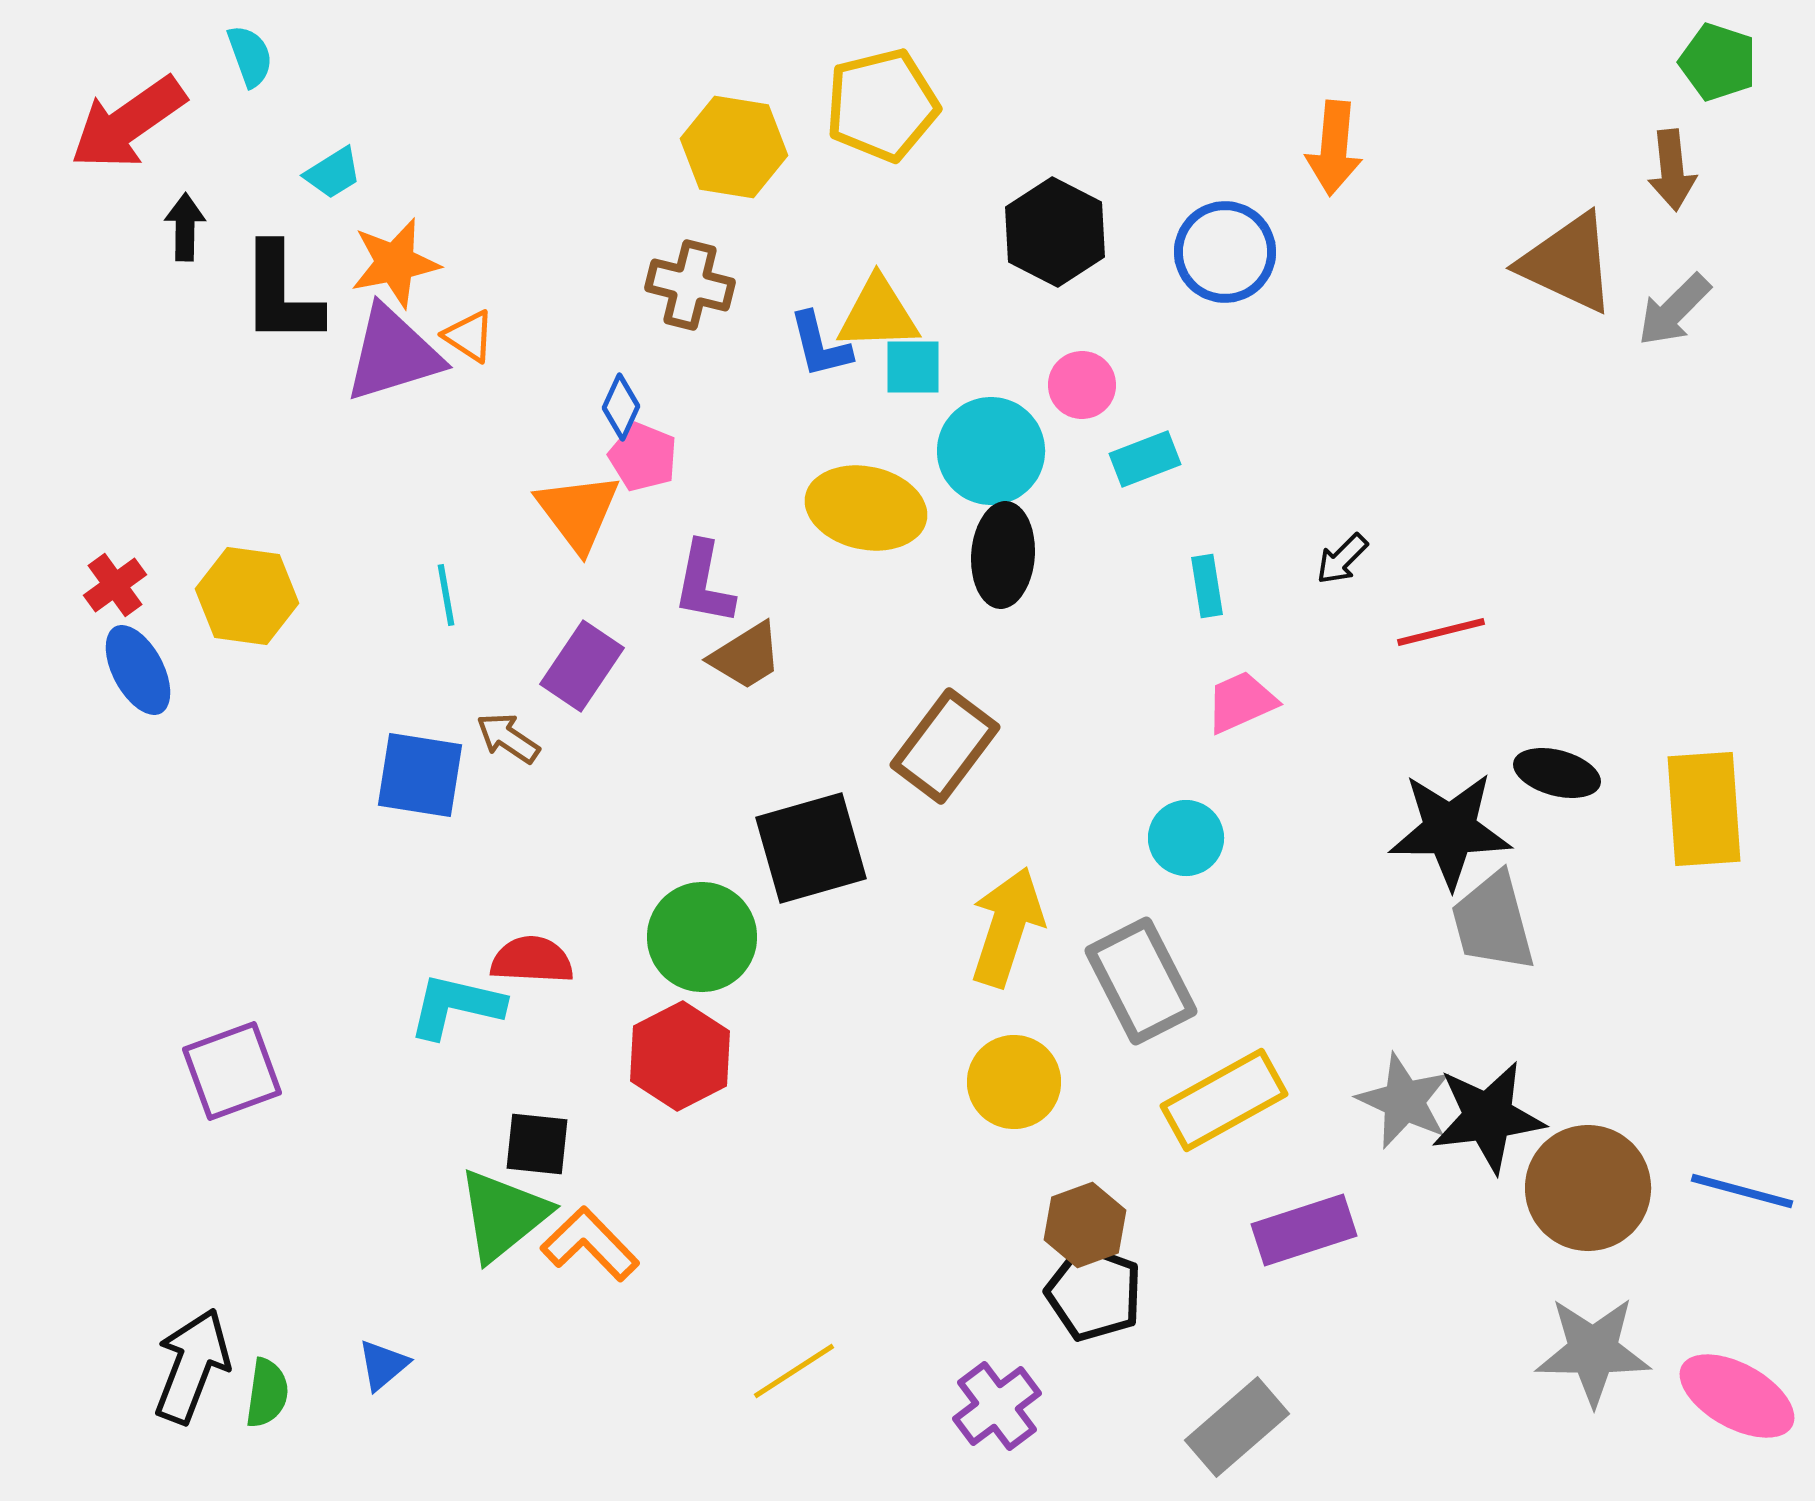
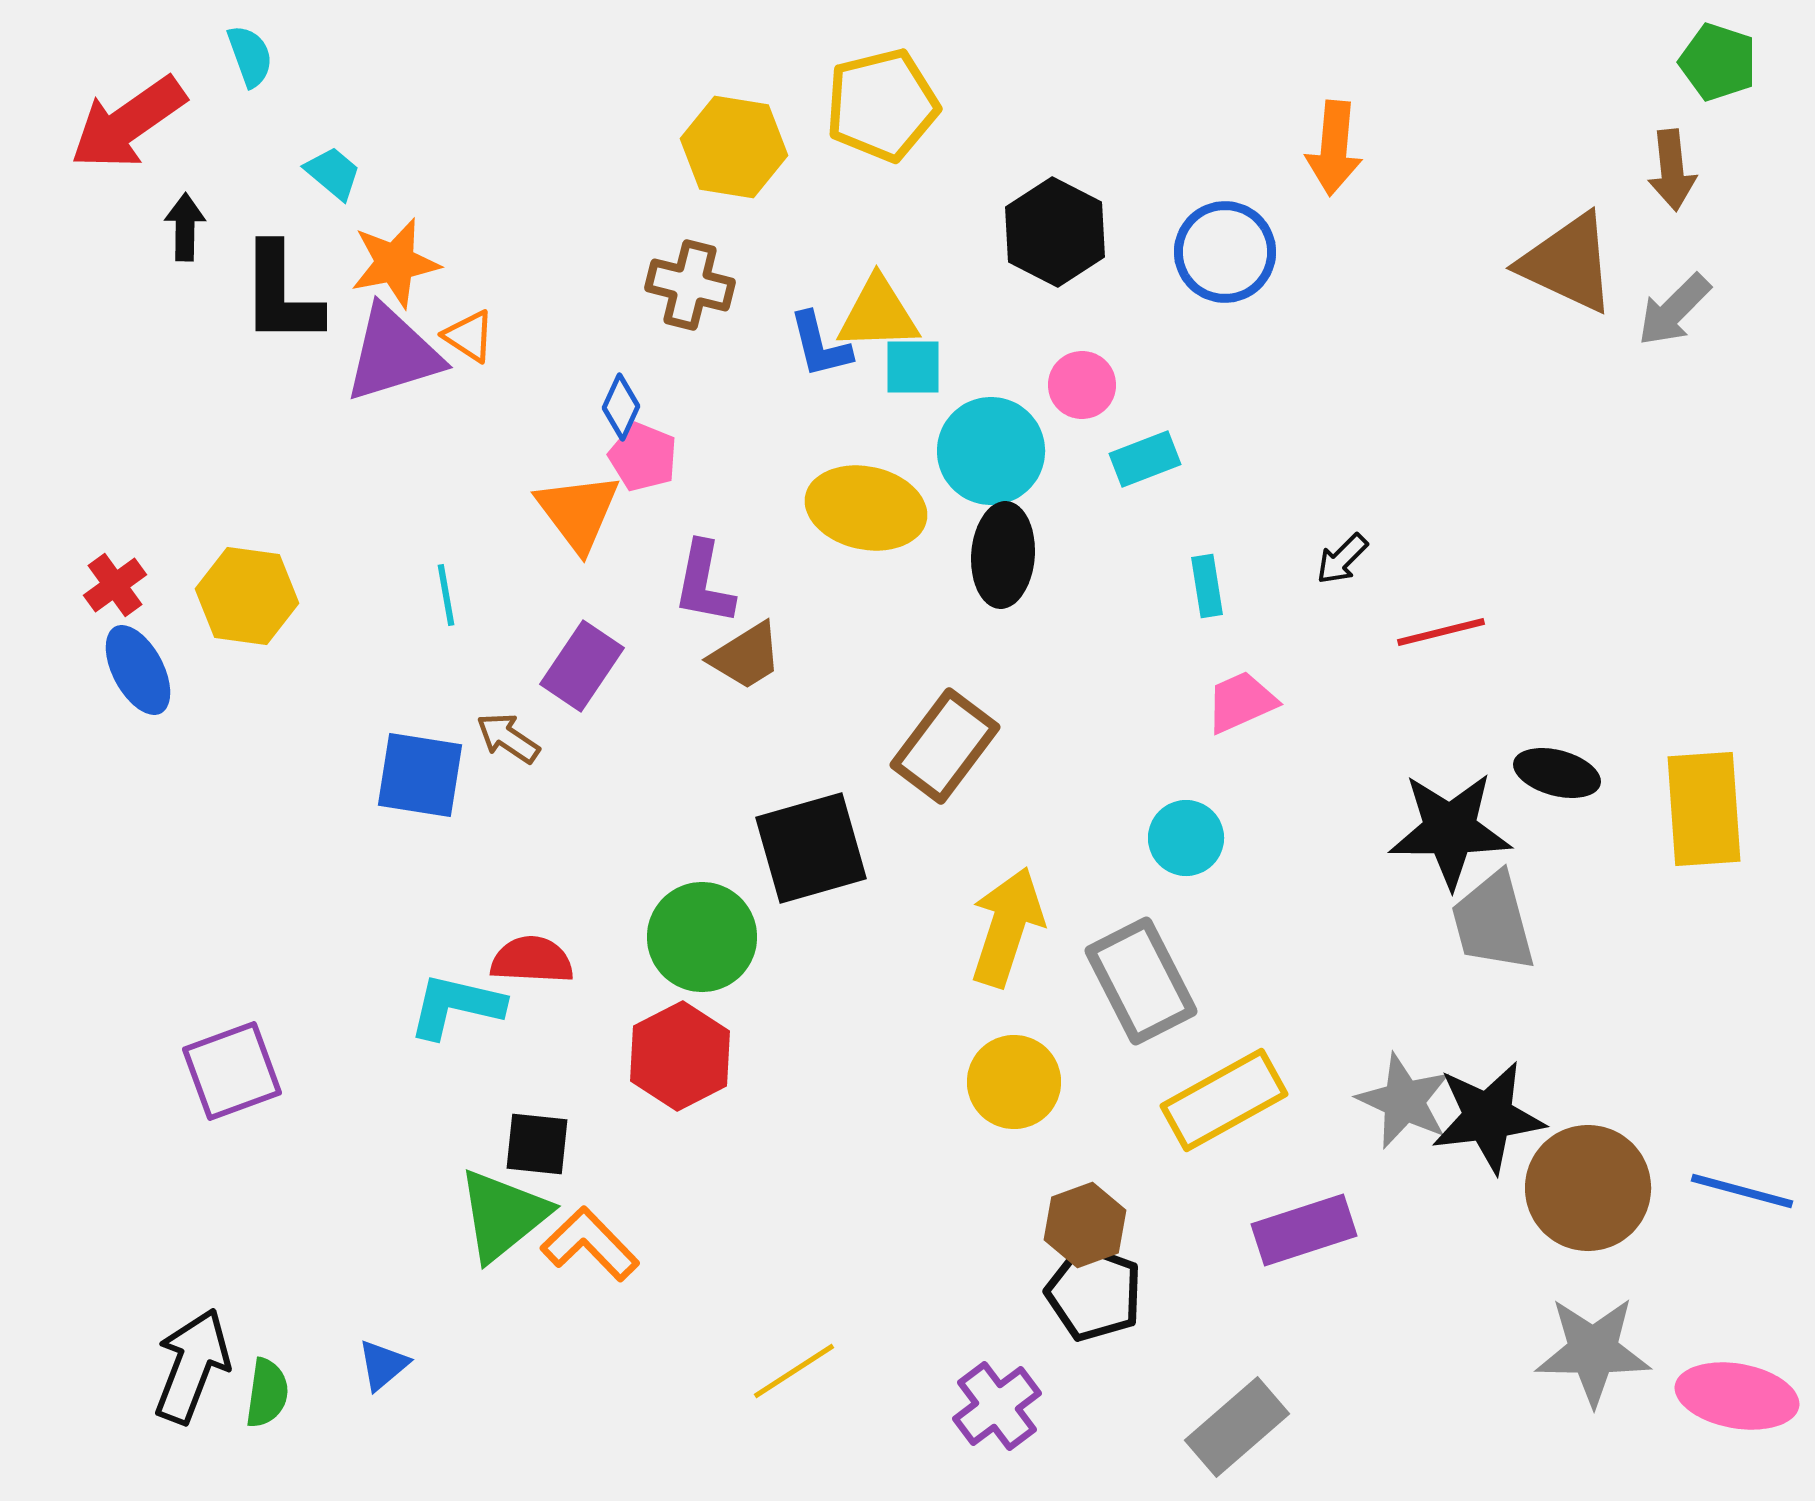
cyan trapezoid at (333, 173): rotated 108 degrees counterclockwise
pink ellipse at (1737, 1396): rotated 19 degrees counterclockwise
